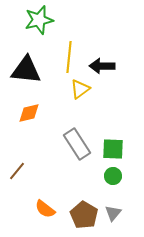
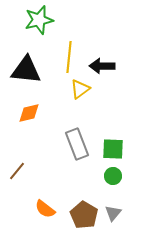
gray rectangle: rotated 12 degrees clockwise
